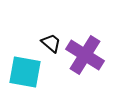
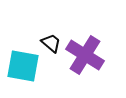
cyan square: moved 2 px left, 6 px up
